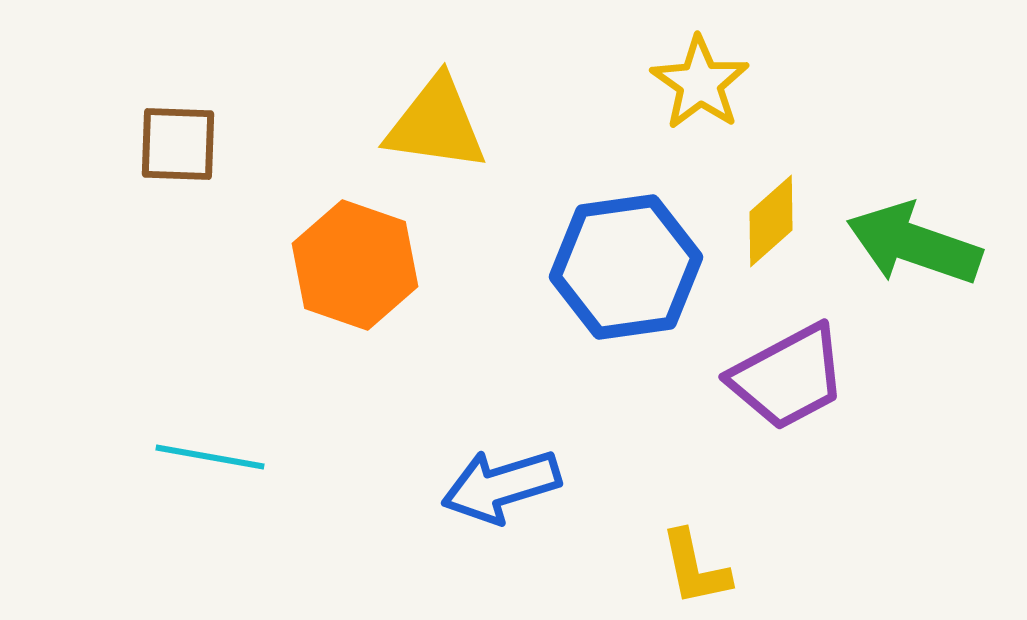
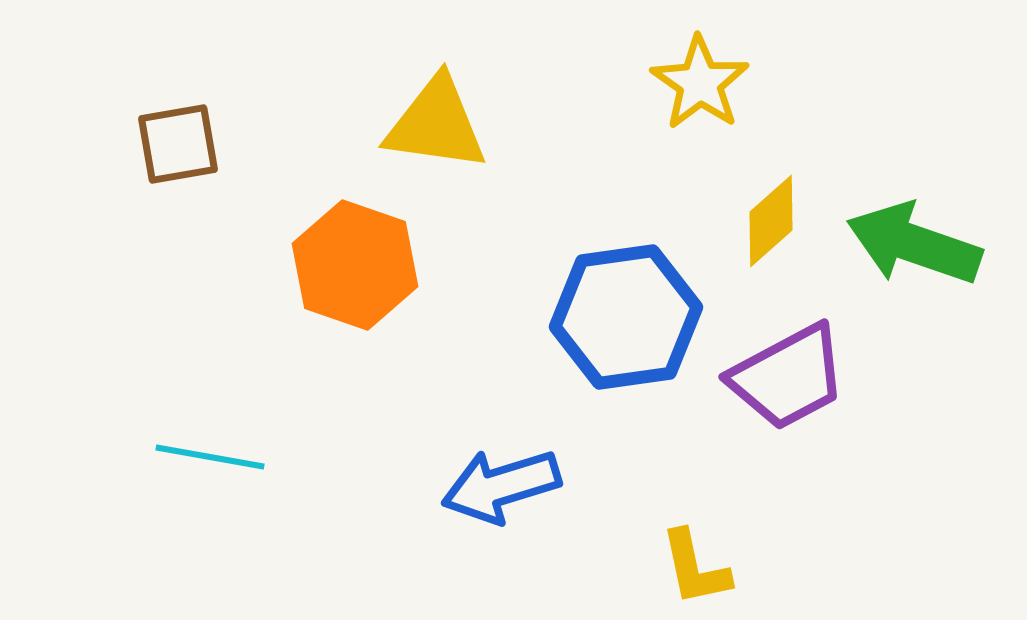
brown square: rotated 12 degrees counterclockwise
blue hexagon: moved 50 px down
